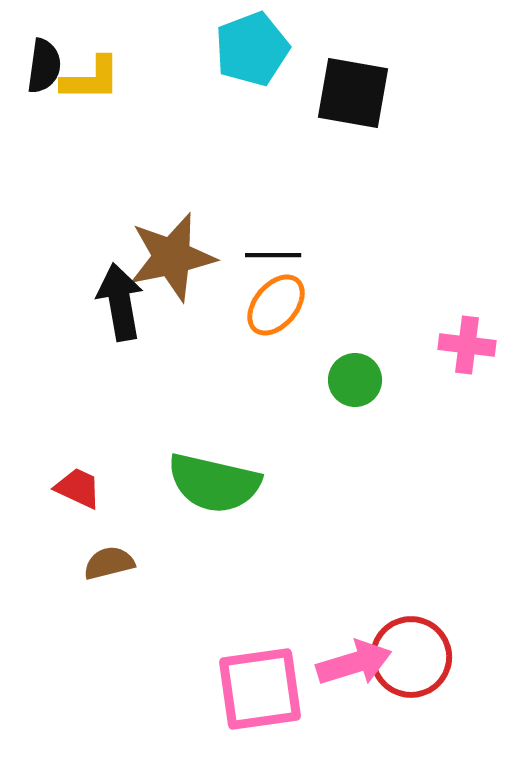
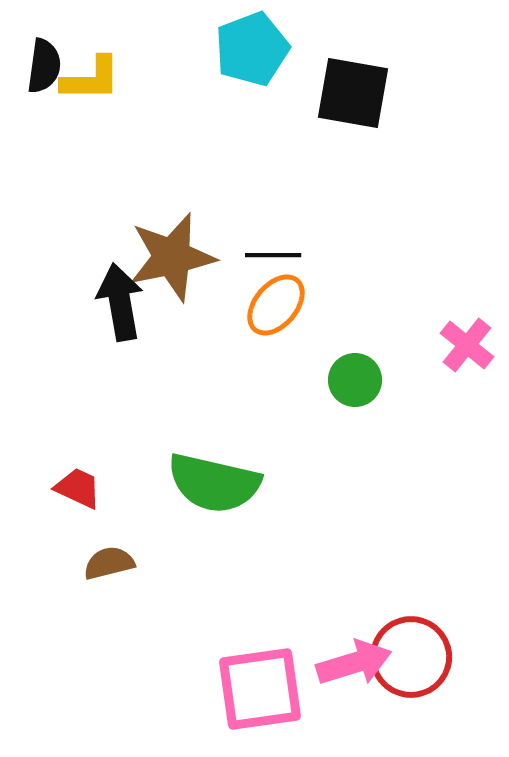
pink cross: rotated 32 degrees clockwise
